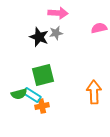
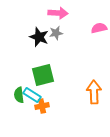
green semicircle: moved 1 px down; rotated 98 degrees clockwise
